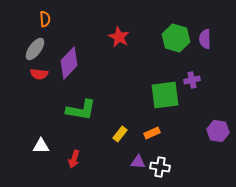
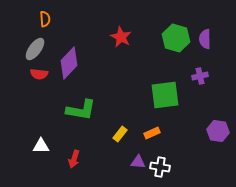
red star: moved 2 px right
purple cross: moved 8 px right, 4 px up
